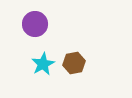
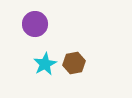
cyan star: moved 2 px right
